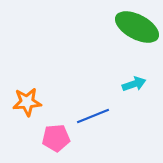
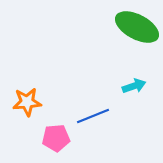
cyan arrow: moved 2 px down
